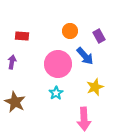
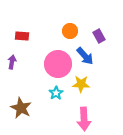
yellow star: moved 14 px left, 3 px up; rotated 24 degrees clockwise
brown star: moved 6 px right, 6 px down
